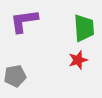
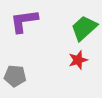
green trapezoid: rotated 128 degrees counterclockwise
gray pentagon: rotated 15 degrees clockwise
